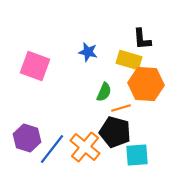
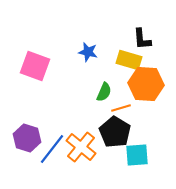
black pentagon: rotated 16 degrees clockwise
orange cross: moved 4 px left
